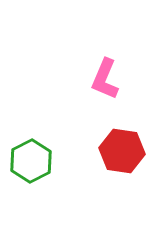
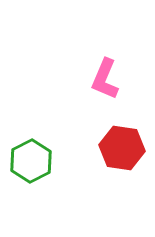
red hexagon: moved 3 px up
